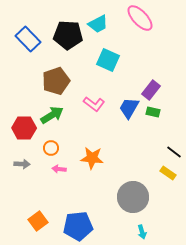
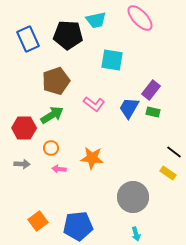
cyan trapezoid: moved 2 px left, 4 px up; rotated 15 degrees clockwise
blue rectangle: rotated 20 degrees clockwise
cyan square: moved 4 px right; rotated 15 degrees counterclockwise
cyan arrow: moved 6 px left, 2 px down
